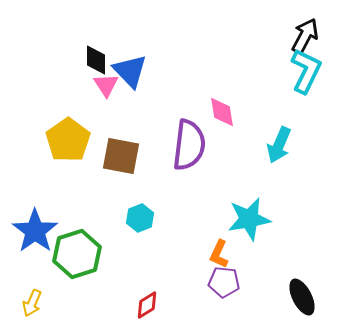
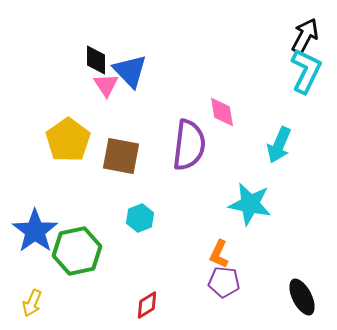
cyan star: moved 1 px right, 15 px up; rotated 21 degrees clockwise
green hexagon: moved 3 px up; rotated 6 degrees clockwise
